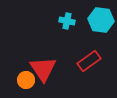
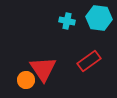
cyan hexagon: moved 2 px left, 2 px up
